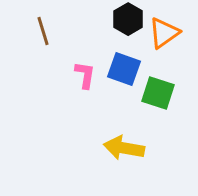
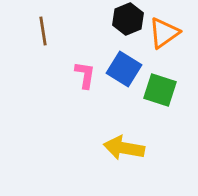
black hexagon: rotated 8 degrees clockwise
brown line: rotated 8 degrees clockwise
blue square: rotated 12 degrees clockwise
green square: moved 2 px right, 3 px up
